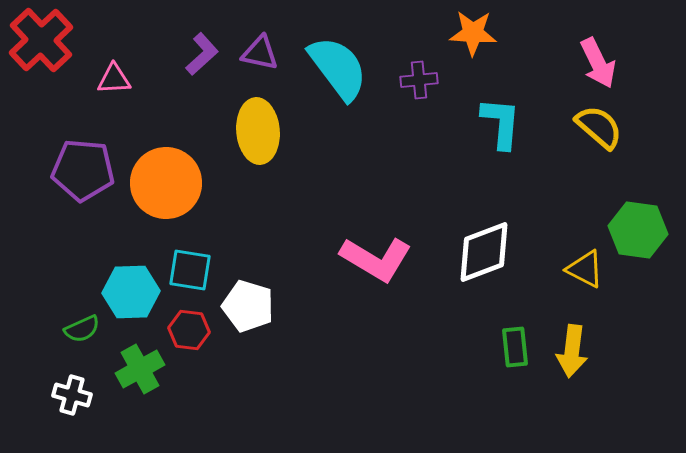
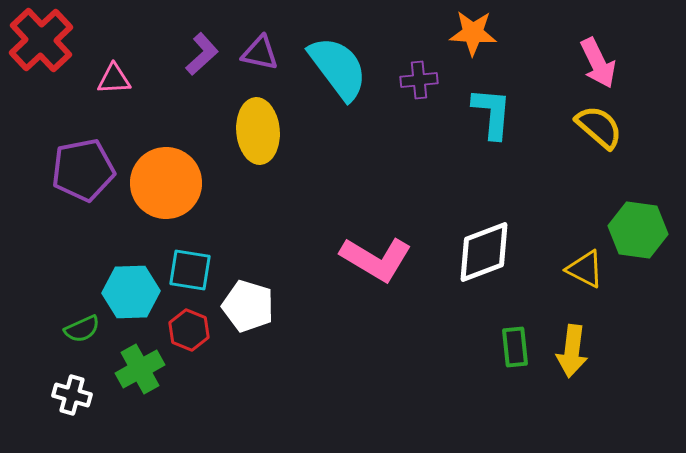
cyan L-shape: moved 9 px left, 10 px up
purple pentagon: rotated 16 degrees counterclockwise
red hexagon: rotated 15 degrees clockwise
